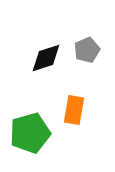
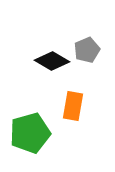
black diamond: moved 6 px right, 3 px down; rotated 48 degrees clockwise
orange rectangle: moved 1 px left, 4 px up
